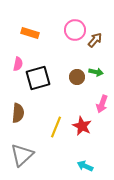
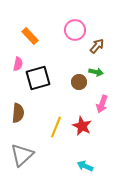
orange rectangle: moved 3 px down; rotated 30 degrees clockwise
brown arrow: moved 2 px right, 6 px down
brown circle: moved 2 px right, 5 px down
